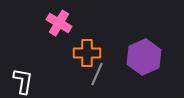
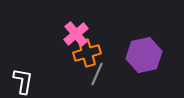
pink cross: moved 17 px right, 11 px down; rotated 20 degrees clockwise
orange cross: rotated 16 degrees counterclockwise
purple hexagon: moved 2 px up; rotated 12 degrees clockwise
